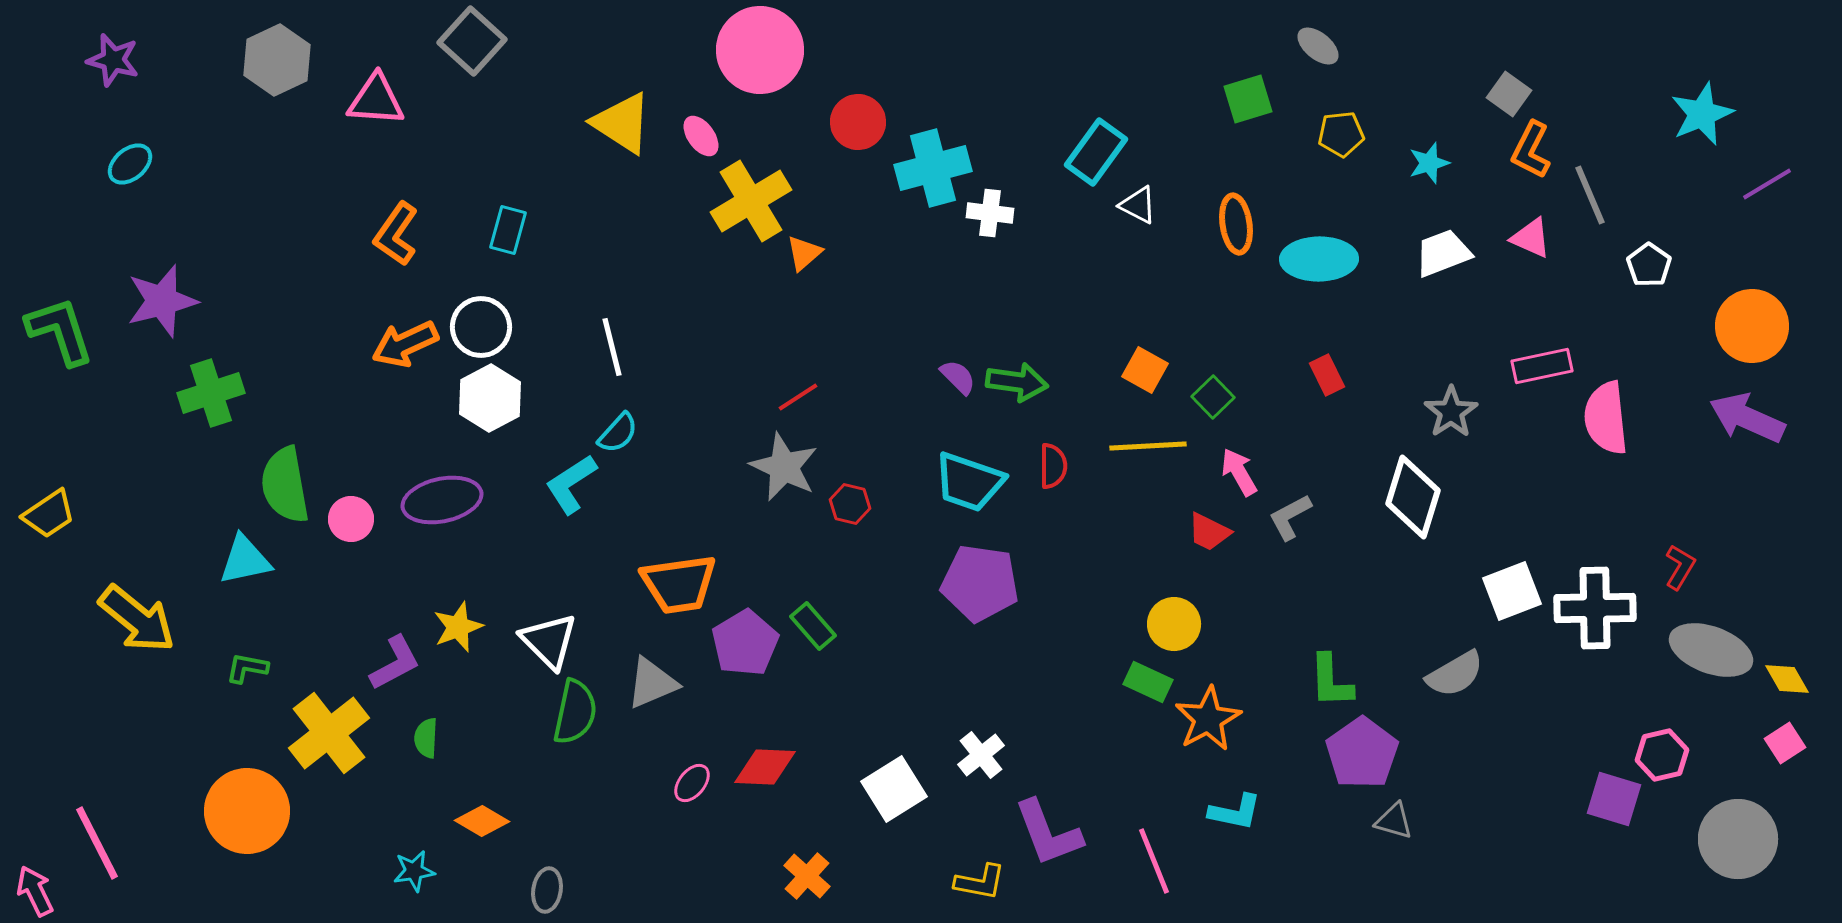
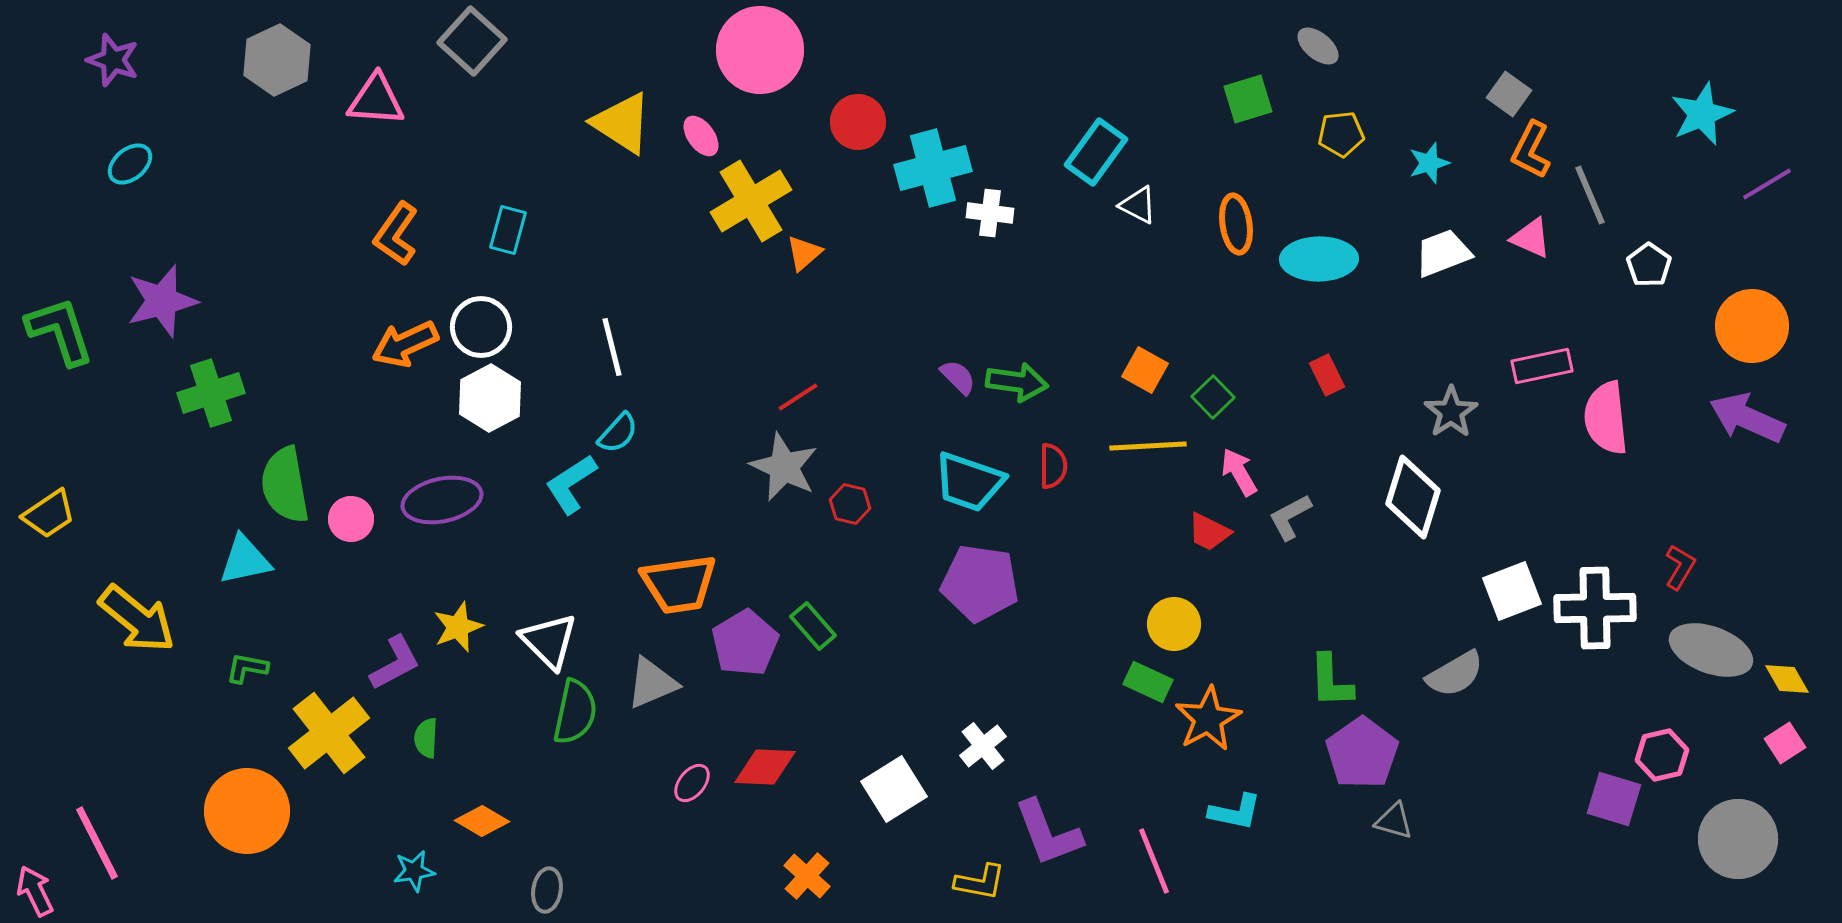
purple star at (113, 60): rotated 4 degrees clockwise
white cross at (981, 755): moved 2 px right, 9 px up
